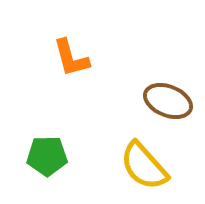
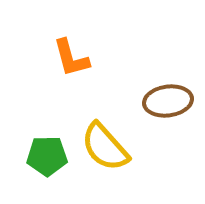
brown ellipse: rotated 30 degrees counterclockwise
yellow semicircle: moved 39 px left, 19 px up
